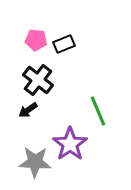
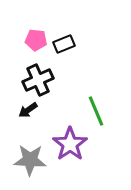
black cross: rotated 28 degrees clockwise
green line: moved 2 px left
gray star: moved 5 px left, 2 px up
